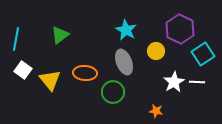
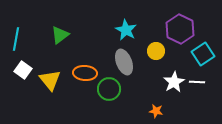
green circle: moved 4 px left, 3 px up
